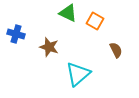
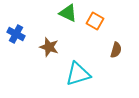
blue cross: rotated 12 degrees clockwise
brown semicircle: rotated 42 degrees clockwise
cyan triangle: rotated 24 degrees clockwise
